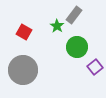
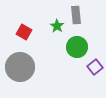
gray rectangle: moved 2 px right; rotated 42 degrees counterclockwise
gray circle: moved 3 px left, 3 px up
